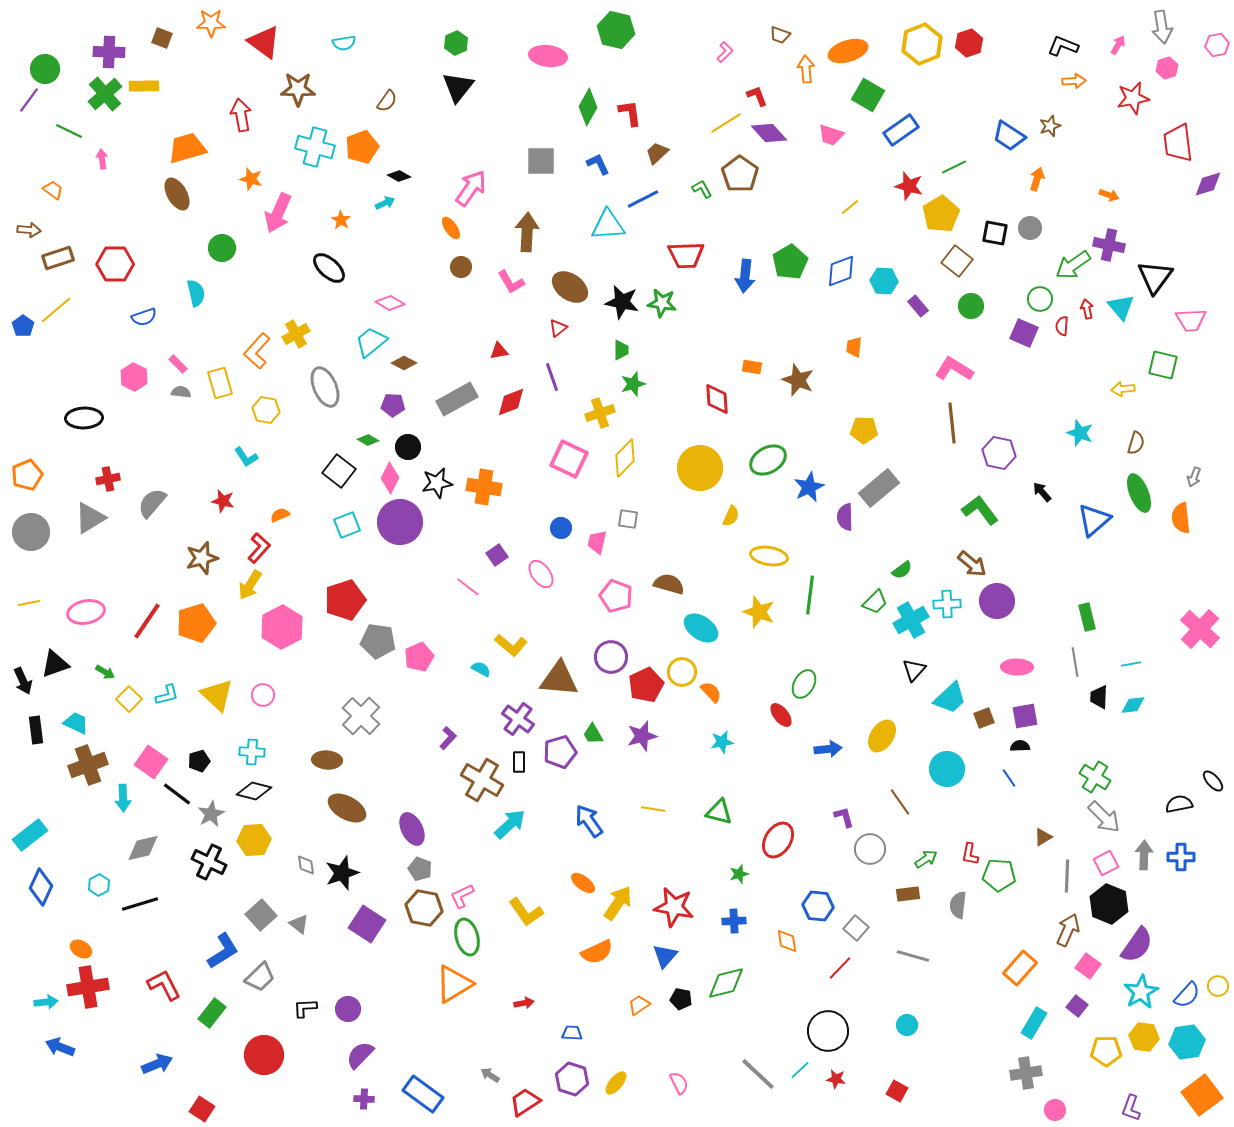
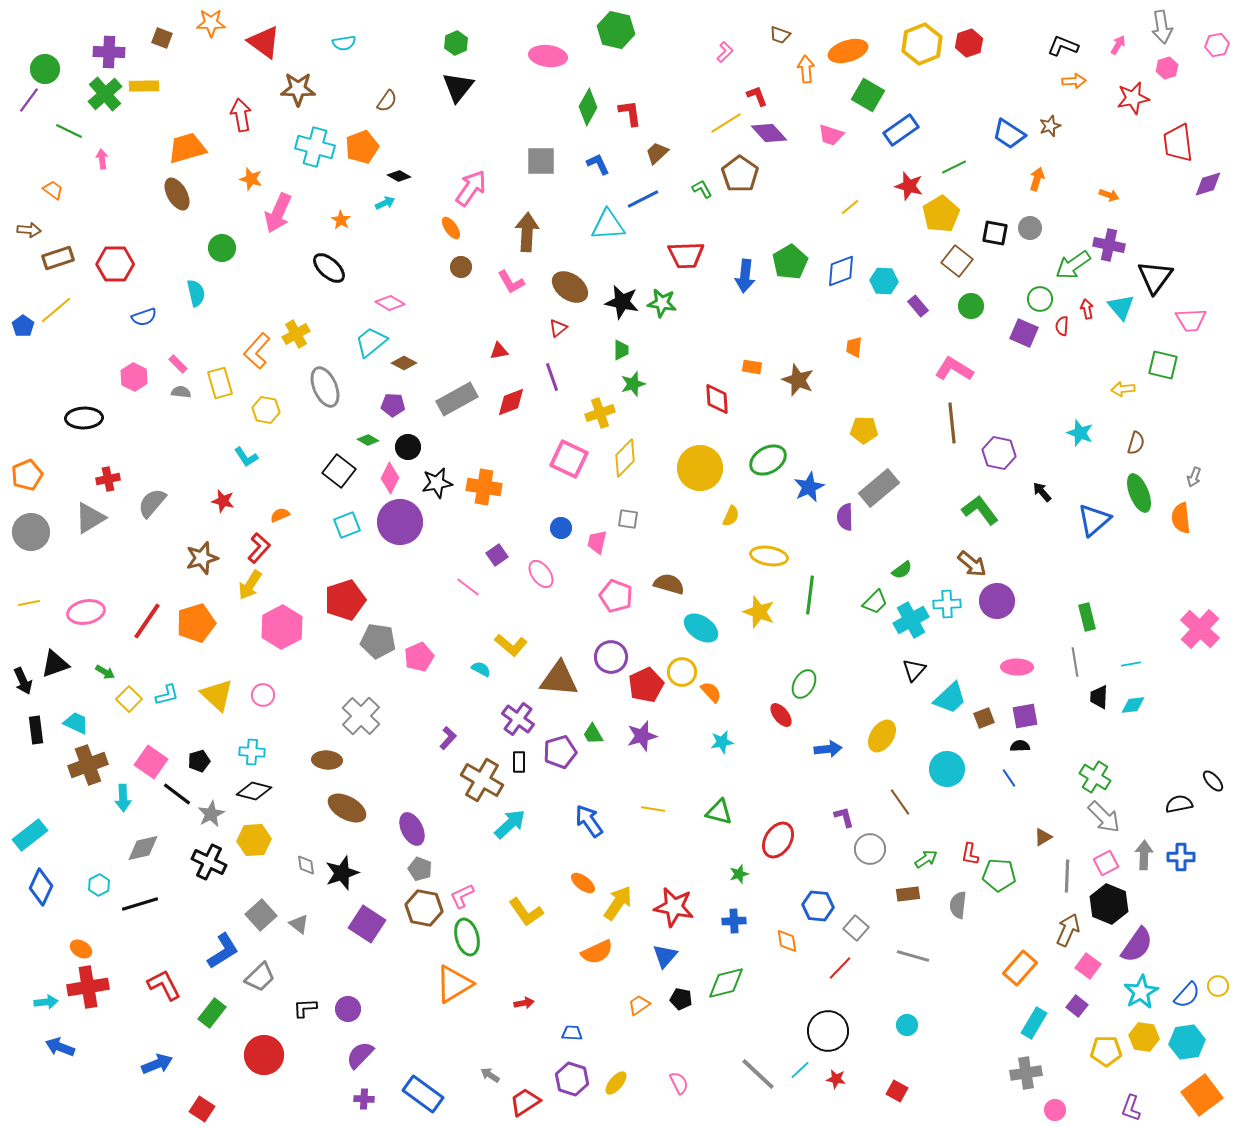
blue trapezoid at (1009, 136): moved 2 px up
